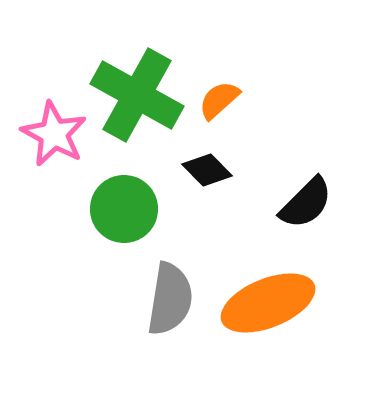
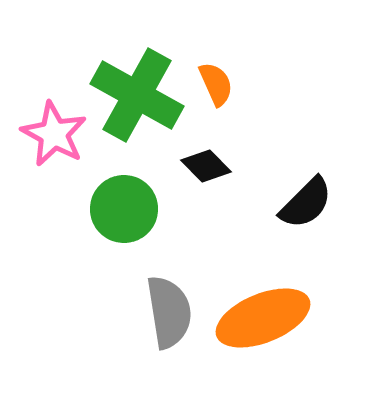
orange semicircle: moved 3 px left, 16 px up; rotated 108 degrees clockwise
black diamond: moved 1 px left, 4 px up
gray semicircle: moved 1 px left, 13 px down; rotated 18 degrees counterclockwise
orange ellipse: moved 5 px left, 15 px down
